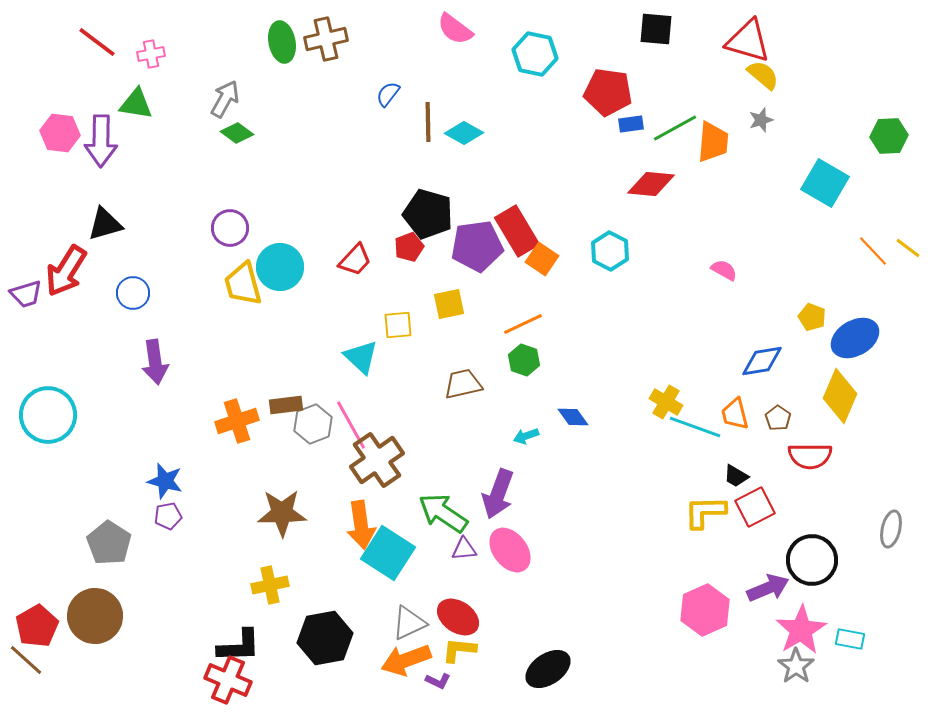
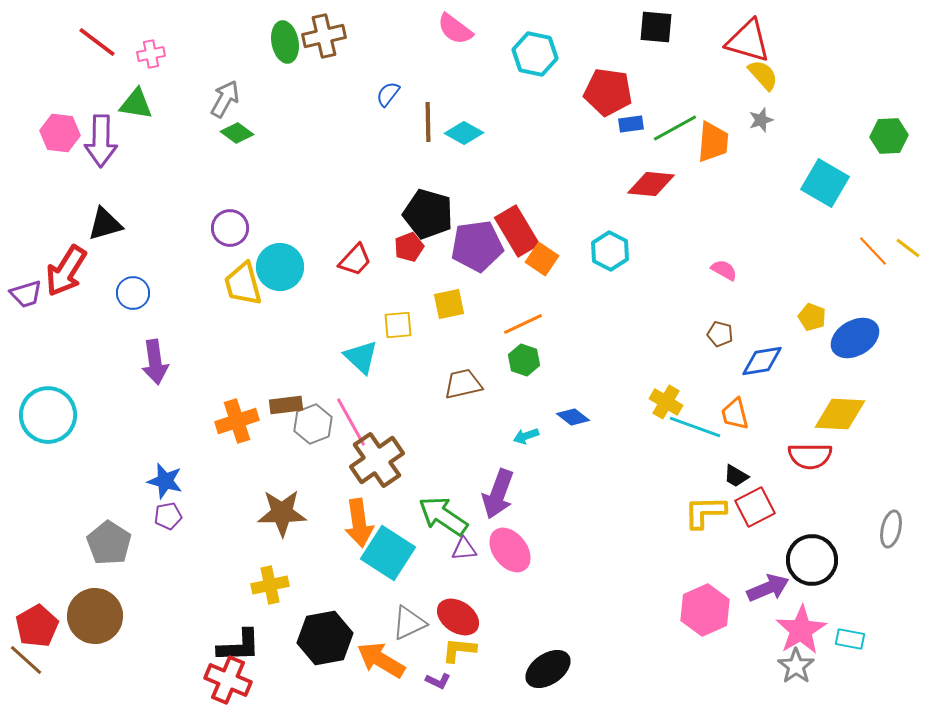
black square at (656, 29): moved 2 px up
brown cross at (326, 39): moved 2 px left, 3 px up
green ellipse at (282, 42): moved 3 px right
yellow semicircle at (763, 75): rotated 8 degrees clockwise
yellow diamond at (840, 396): moved 18 px down; rotated 70 degrees clockwise
blue diamond at (573, 417): rotated 16 degrees counterclockwise
brown pentagon at (778, 418): moved 58 px left, 84 px up; rotated 20 degrees counterclockwise
pink line at (351, 425): moved 3 px up
green arrow at (443, 513): moved 3 px down
orange arrow at (361, 525): moved 2 px left, 2 px up
orange arrow at (406, 660): moved 25 px left; rotated 51 degrees clockwise
